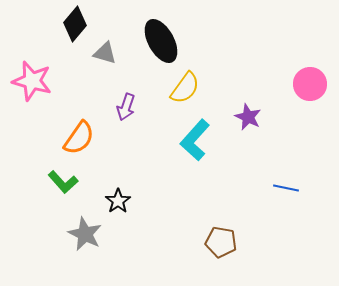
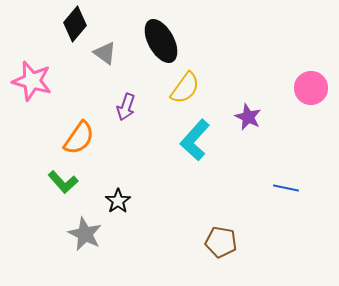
gray triangle: rotated 20 degrees clockwise
pink circle: moved 1 px right, 4 px down
